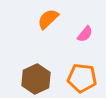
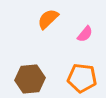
brown hexagon: moved 6 px left; rotated 20 degrees clockwise
